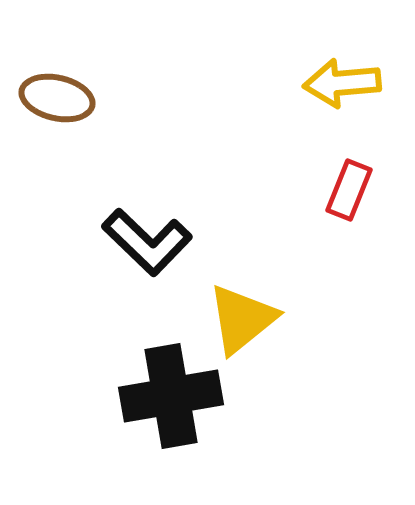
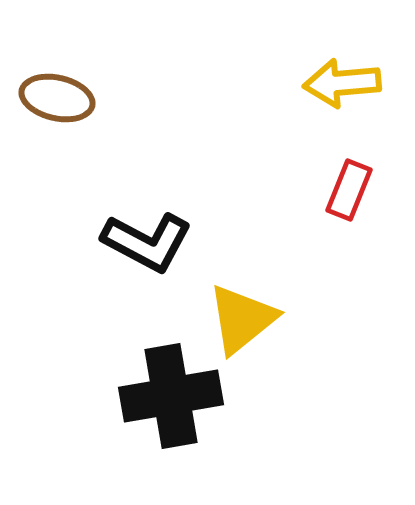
black L-shape: rotated 16 degrees counterclockwise
